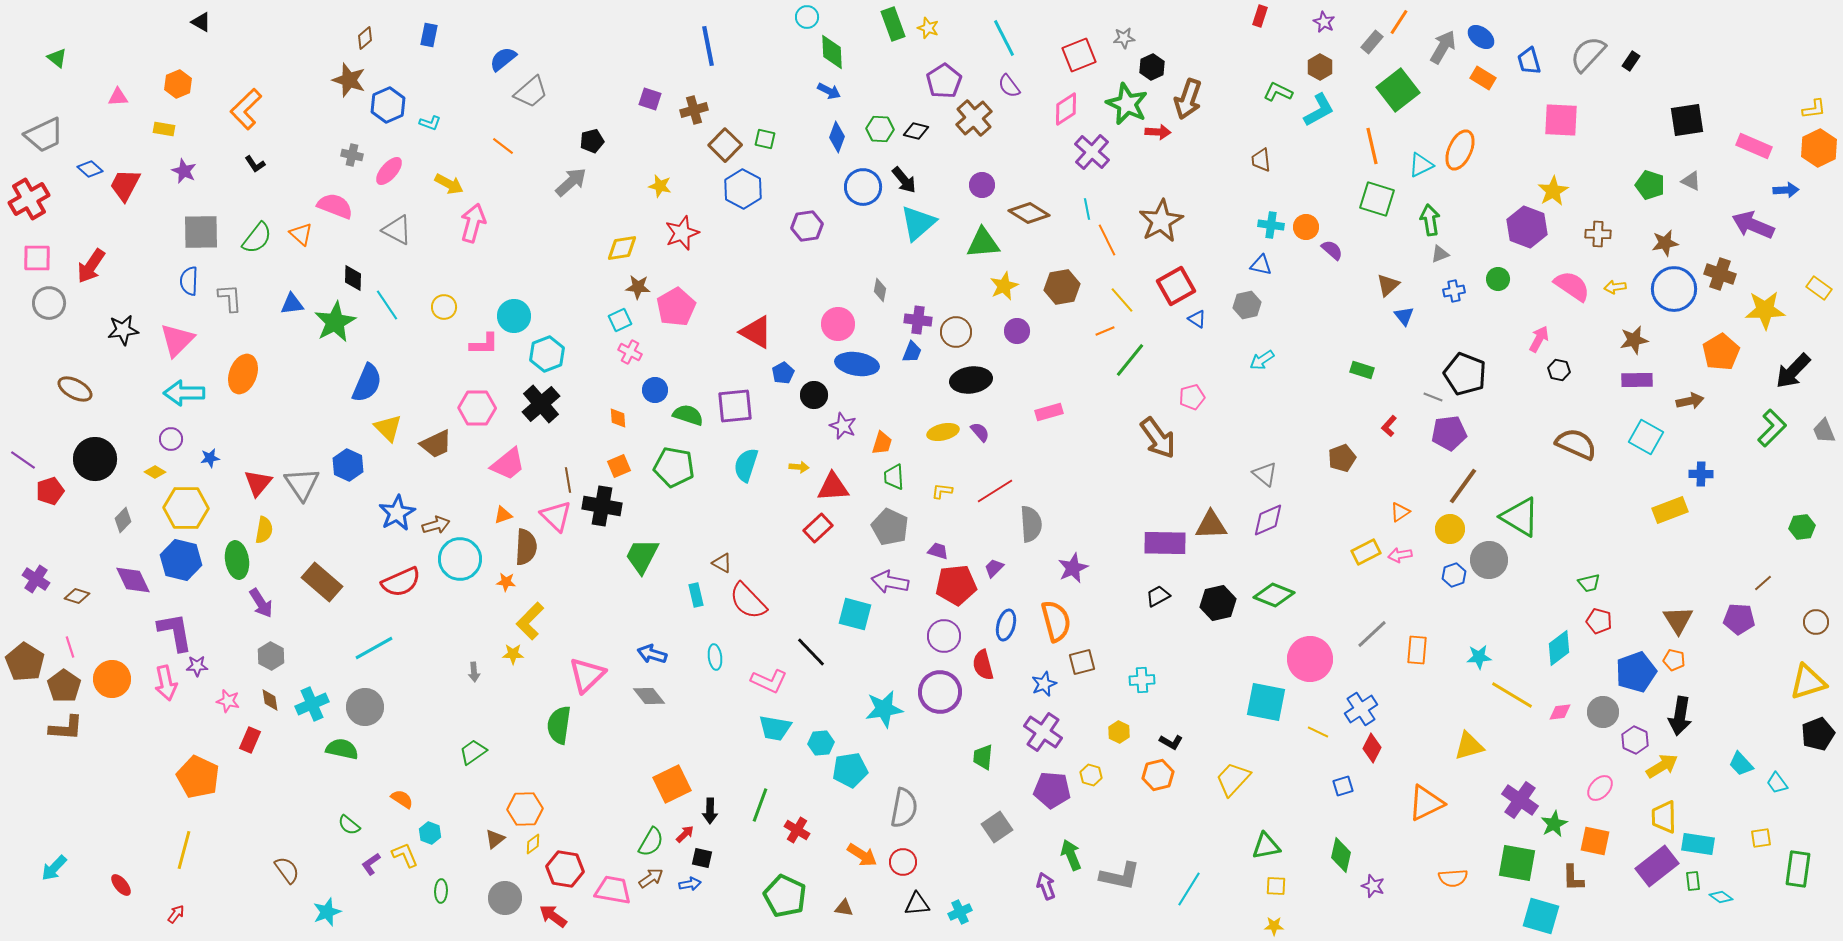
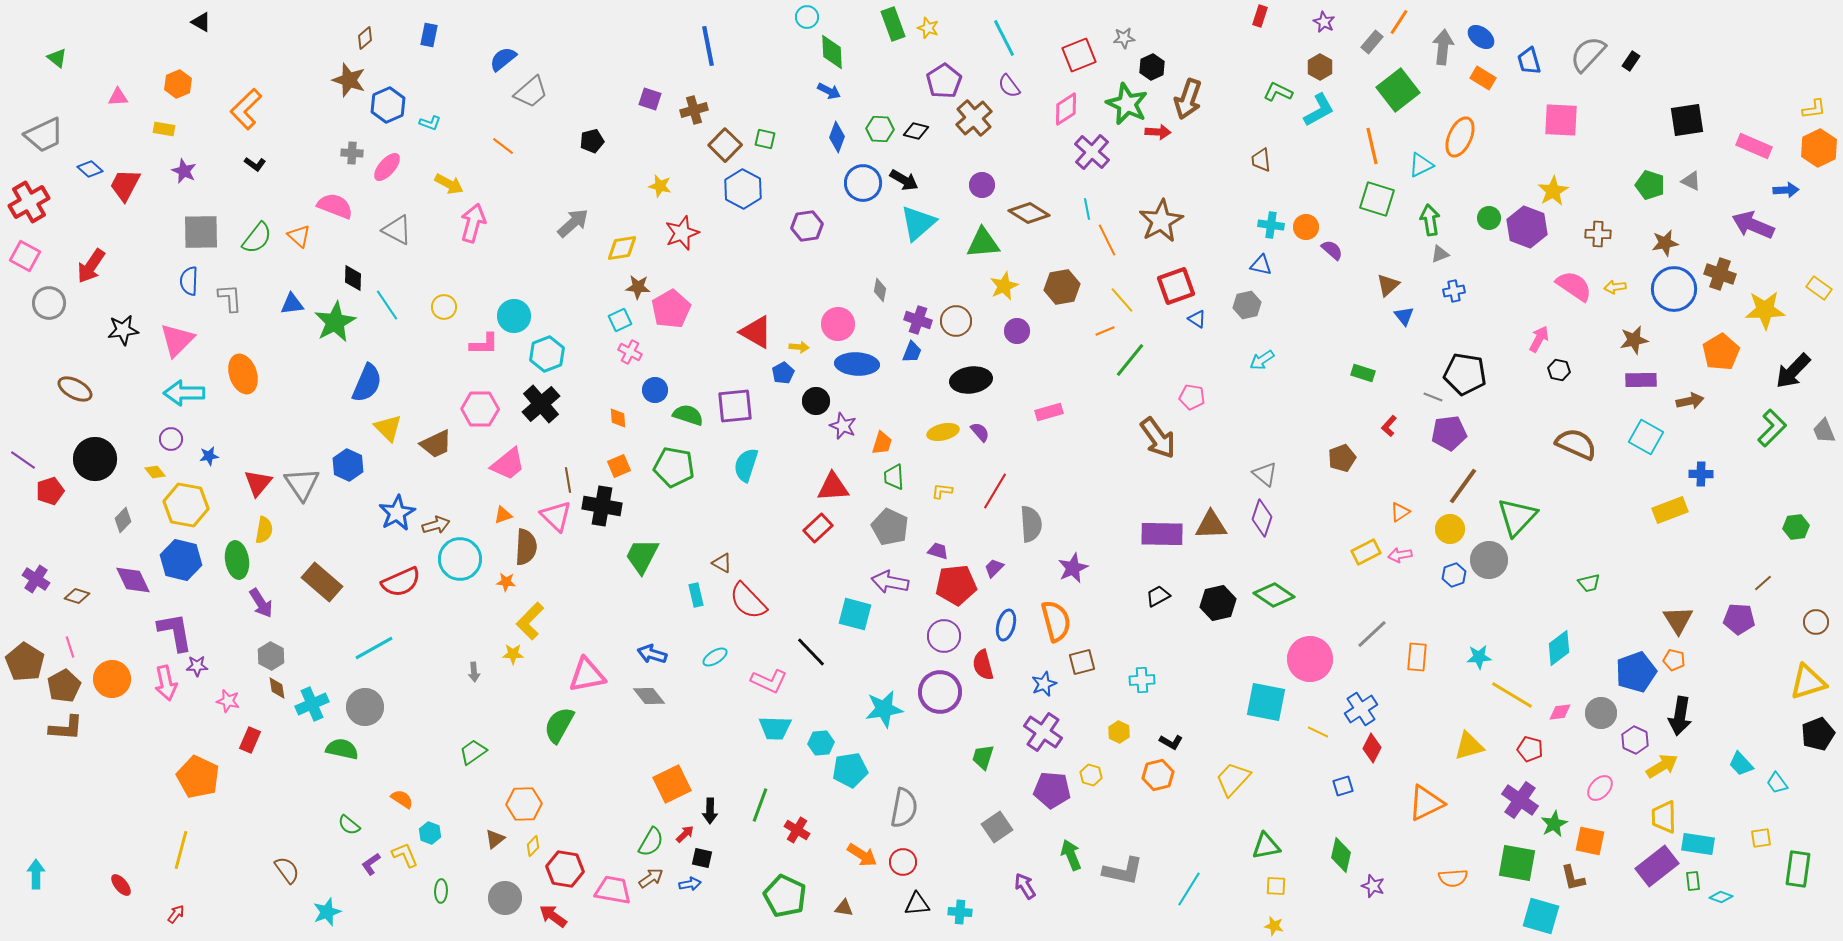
gray arrow at (1443, 47): rotated 24 degrees counterclockwise
orange ellipse at (1460, 150): moved 13 px up
gray cross at (352, 155): moved 2 px up; rotated 10 degrees counterclockwise
black L-shape at (255, 164): rotated 20 degrees counterclockwise
pink ellipse at (389, 171): moved 2 px left, 4 px up
black arrow at (904, 180): rotated 20 degrees counterclockwise
gray arrow at (571, 182): moved 2 px right, 41 px down
blue circle at (863, 187): moved 4 px up
red cross at (29, 199): moved 3 px down
orange triangle at (301, 234): moved 2 px left, 2 px down
pink square at (37, 258): moved 12 px left, 2 px up; rotated 28 degrees clockwise
green circle at (1498, 279): moved 9 px left, 61 px up
red square at (1176, 286): rotated 9 degrees clockwise
pink semicircle at (1572, 286): moved 2 px right
pink pentagon at (676, 307): moved 5 px left, 2 px down
purple cross at (918, 320): rotated 12 degrees clockwise
brown circle at (956, 332): moved 11 px up
blue ellipse at (857, 364): rotated 6 degrees counterclockwise
green rectangle at (1362, 370): moved 1 px right, 3 px down
orange ellipse at (243, 374): rotated 39 degrees counterclockwise
black pentagon at (1465, 374): rotated 12 degrees counterclockwise
purple rectangle at (1637, 380): moved 4 px right
black circle at (814, 395): moved 2 px right, 6 px down
pink pentagon at (1192, 397): rotated 25 degrees clockwise
pink hexagon at (477, 408): moved 3 px right, 1 px down
blue star at (210, 458): moved 1 px left, 2 px up
yellow arrow at (799, 467): moved 120 px up
yellow diamond at (155, 472): rotated 20 degrees clockwise
red line at (995, 491): rotated 27 degrees counterclockwise
yellow hexagon at (186, 508): moved 3 px up; rotated 9 degrees clockwise
green triangle at (1520, 517): moved 3 px left; rotated 42 degrees clockwise
purple diamond at (1268, 520): moved 6 px left, 2 px up; rotated 48 degrees counterclockwise
green hexagon at (1802, 527): moved 6 px left
purple rectangle at (1165, 543): moved 3 px left, 9 px up
green diamond at (1274, 595): rotated 12 degrees clockwise
red pentagon at (1599, 621): moved 69 px left, 128 px down
orange rectangle at (1417, 650): moved 7 px down
cyan ellipse at (715, 657): rotated 65 degrees clockwise
pink triangle at (587, 675): rotated 33 degrees clockwise
brown pentagon at (64, 686): rotated 8 degrees clockwise
brown diamond at (270, 700): moved 7 px right, 12 px up
gray circle at (1603, 712): moved 2 px left, 1 px down
green semicircle at (559, 725): rotated 21 degrees clockwise
cyan trapezoid at (775, 728): rotated 8 degrees counterclockwise
green trapezoid at (983, 757): rotated 12 degrees clockwise
orange hexagon at (525, 809): moved 1 px left, 5 px up
orange square at (1595, 841): moved 5 px left
yellow diamond at (533, 844): moved 2 px down; rotated 10 degrees counterclockwise
yellow line at (184, 850): moved 3 px left
cyan arrow at (54, 868): moved 18 px left, 6 px down; rotated 136 degrees clockwise
gray L-shape at (1120, 876): moved 3 px right, 5 px up
brown L-shape at (1573, 878): rotated 12 degrees counterclockwise
purple arrow at (1046, 886): moved 21 px left; rotated 12 degrees counterclockwise
cyan diamond at (1721, 897): rotated 15 degrees counterclockwise
cyan cross at (960, 912): rotated 30 degrees clockwise
yellow star at (1274, 926): rotated 12 degrees clockwise
